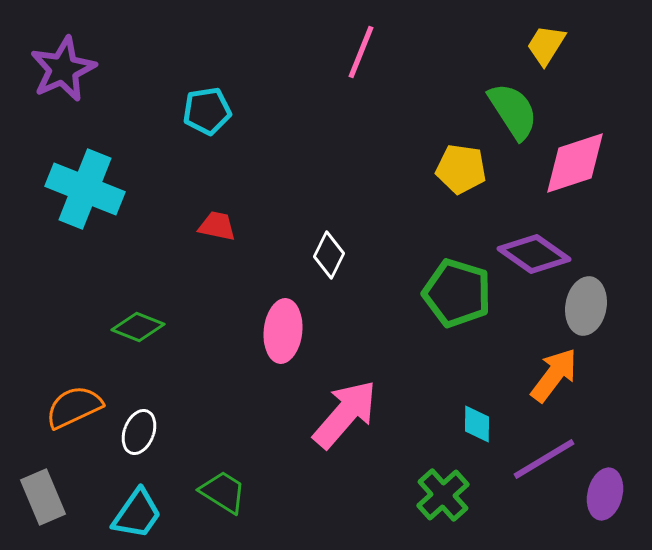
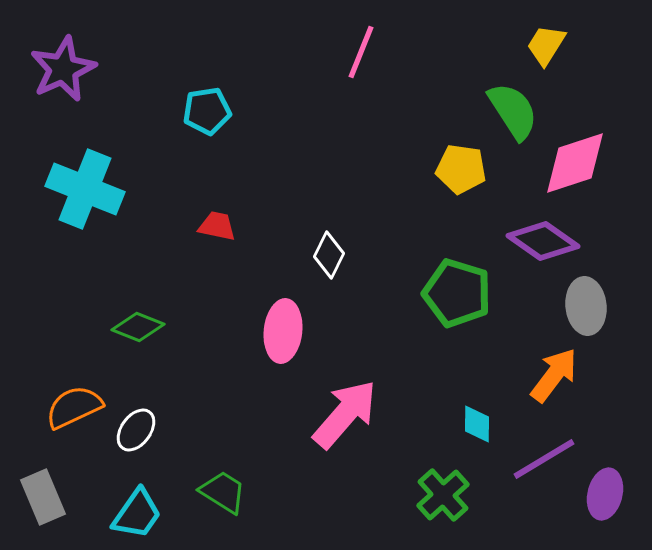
purple diamond: moved 9 px right, 13 px up
gray ellipse: rotated 16 degrees counterclockwise
white ellipse: moved 3 px left, 2 px up; rotated 15 degrees clockwise
